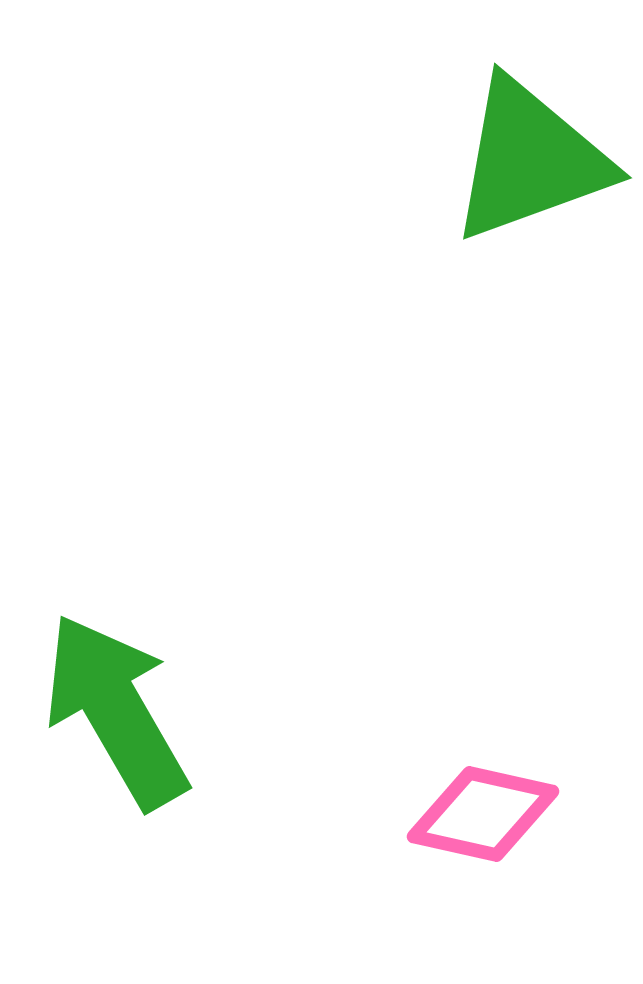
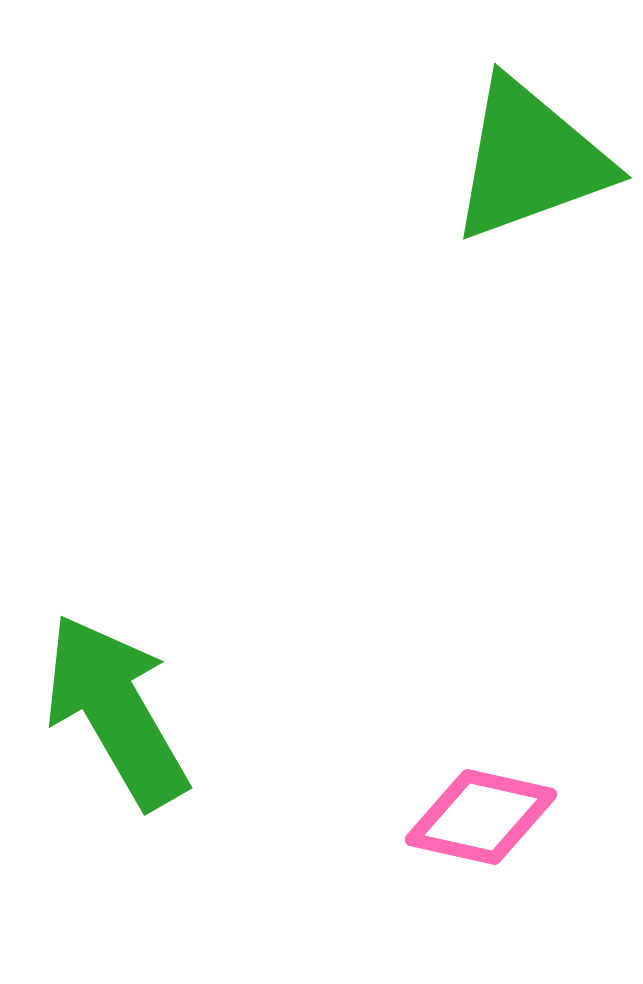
pink diamond: moved 2 px left, 3 px down
